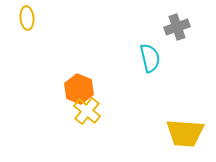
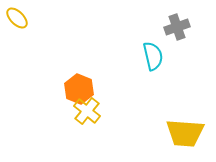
yellow ellipse: moved 10 px left; rotated 40 degrees counterclockwise
cyan semicircle: moved 3 px right, 2 px up
